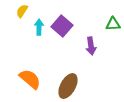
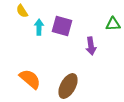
yellow semicircle: rotated 64 degrees counterclockwise
purple square: rotated 25 degrees counterclockwise
